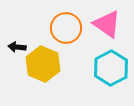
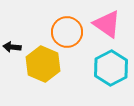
orange circle: moved 1 px right, 4 px down
black arrow: moved 5 px left
